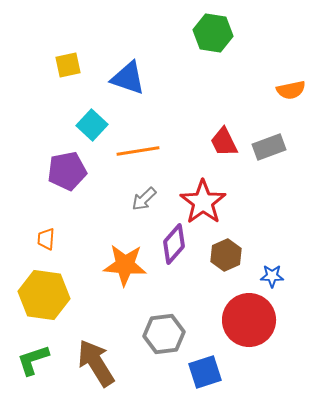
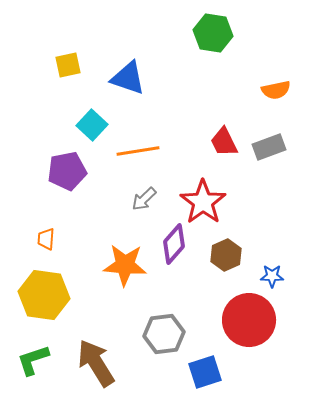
orange semicircle: moved 15 px left
